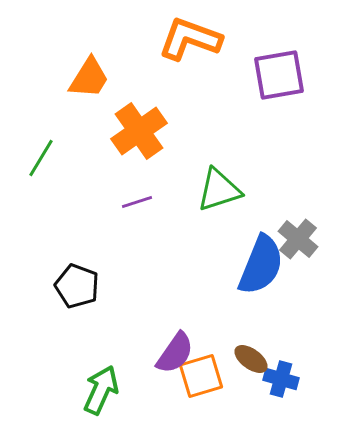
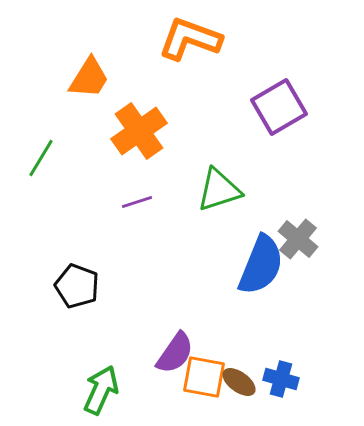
purple square: moved 32 px down; rotated 20 degrees counterclockwise
brown ellipse: moved 12 px left, 23 px down
orange square: moved 3 px right, 1 px down; rotated 27 degrees clockwise
